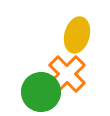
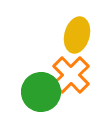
orange cross: moved 4 px right, 1 px down
